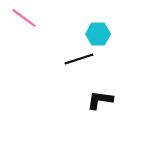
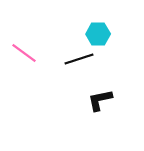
pink line: moved 35 px down
black L-shape: rotated 20 degrees counterclockwise
